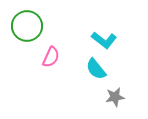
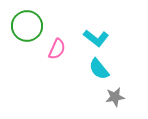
cyan L-shape: moved 8 px left, 2 px up
pink semicircle: moved 6 px right, 8 px up
cyan semicircle: moved 3 px right
